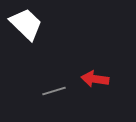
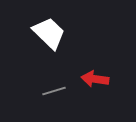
white trapezoid: moved 23 px right, 9 px down
